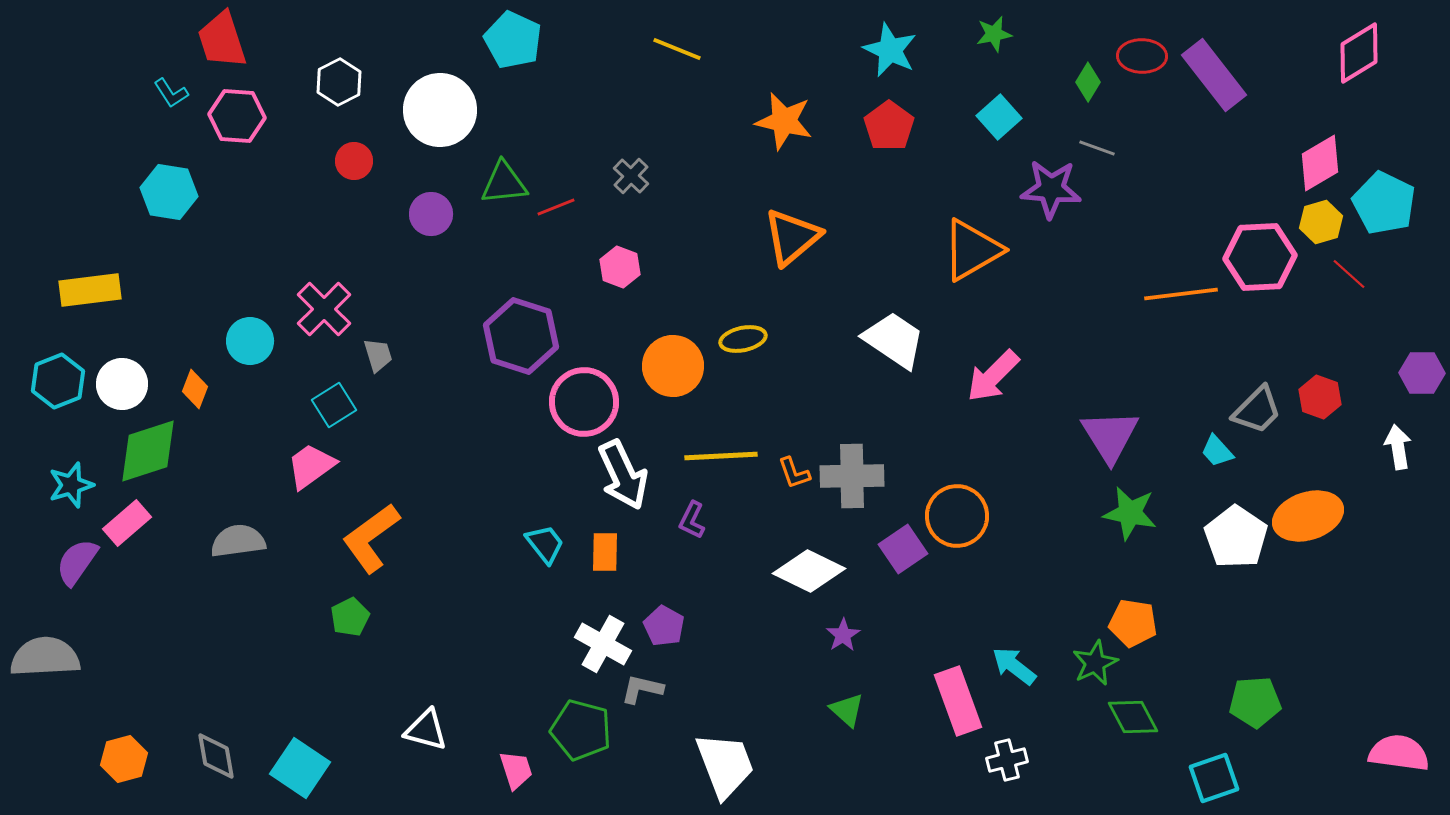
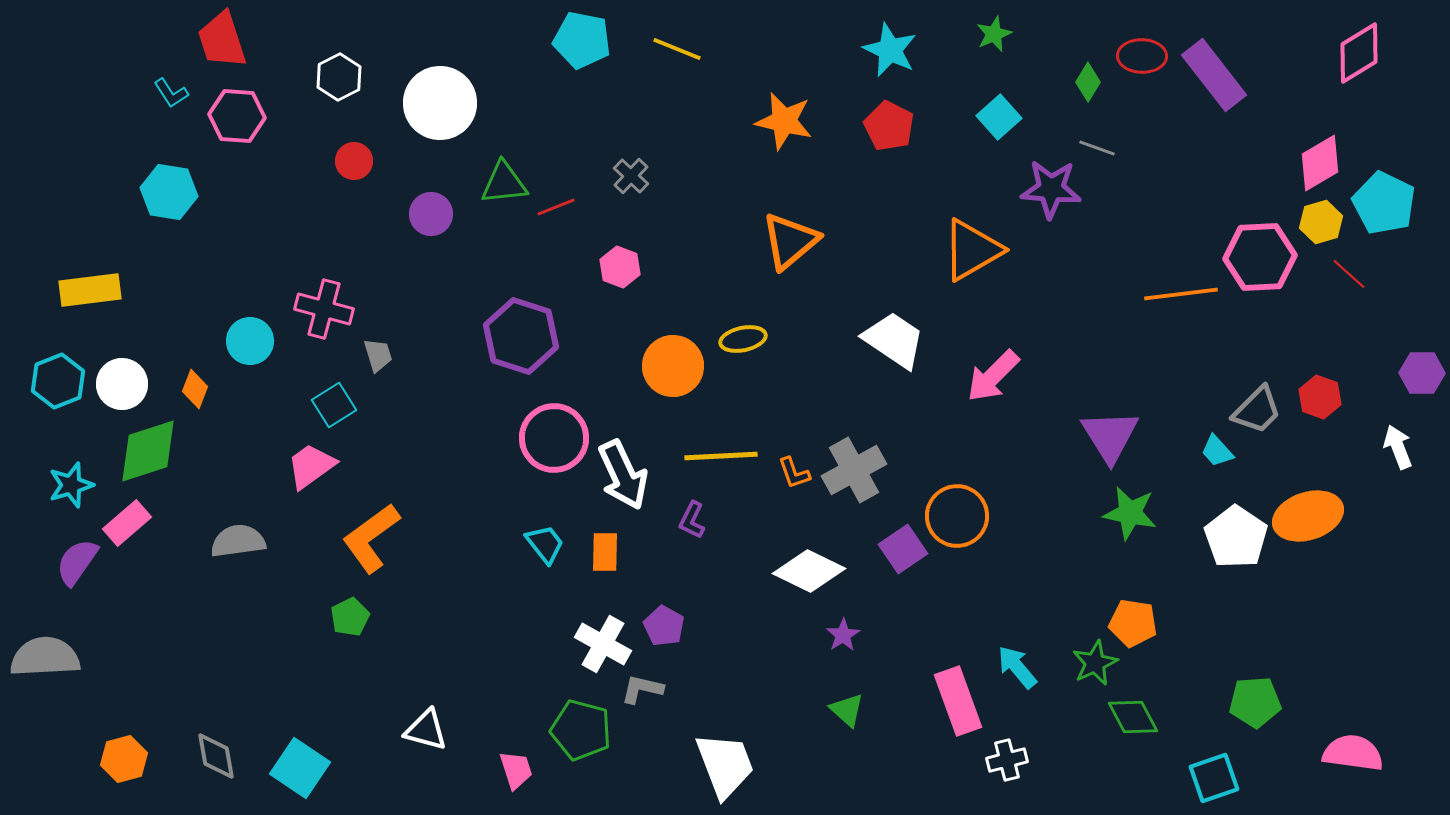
green star at (994, 34): rotated 12 degrees counterclockwise
cyan pentagon at (513, 40): moved 69 px right; rotated 14 degrees counterclockwise
white hexagon at (339, 82): moved 5 px up
white circle at (440, 110): moved 7 px up
red pentagon at (889, 126): rotated 9 degrees counterclockwise
orange triangle at (792, 237): moved 2 px left, 4 px down
pink cross at (324, 309): rotated 30 degrees counterclockwise
pink circle at (584, 402): moved 30 px left, 36 px down
white arrow at (1398, 447): rotated 12 degrees counterclockwise
gray cross at (852, 476): moved 2 px right, 6 px up; rotated 28 degrees counterclockwise
cyan arrow at (1014, 666): moved 3 px right, 1 px down; rotated 12 degrees clockwise
pink semicircle at (1399, 753): moved 46 px left
